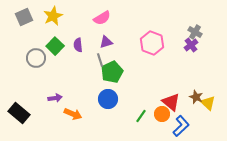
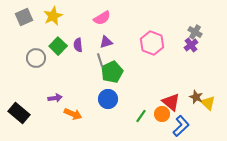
green square: moved 3 px right
